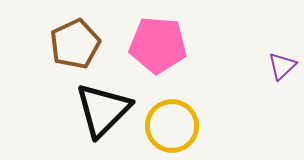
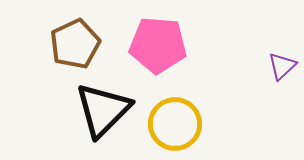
yellow circle: moved 3 px right, 2 px up
